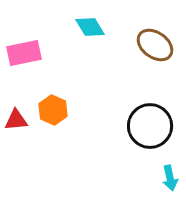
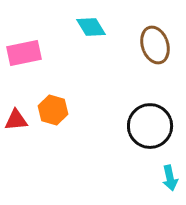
cyan diamond: moved 1 px right
brown ellipse: rotated 36 degrees clockwise
orange hexagon: rotated 8 degrees counterclockwise
